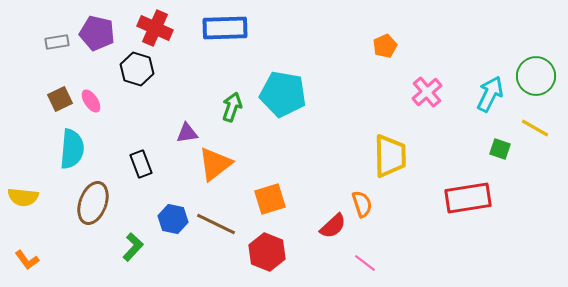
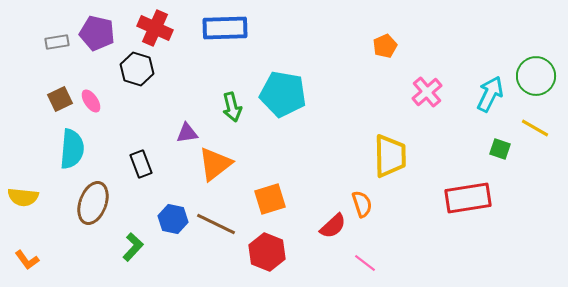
green arrow: rotated 148 degrees clockwise
